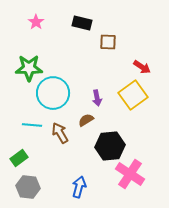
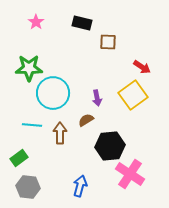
brown arrow: rotated 30 degrees clockwise
blue arrow: moved 1 px right, 1 px up
